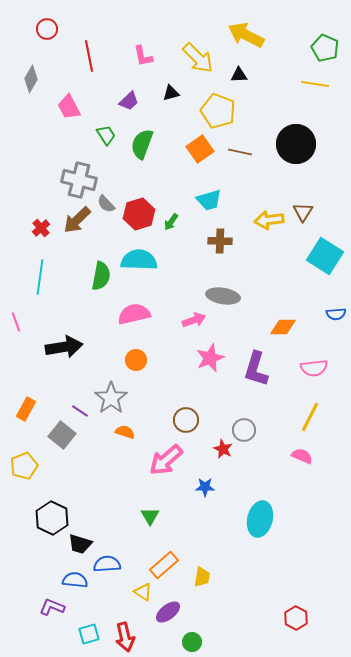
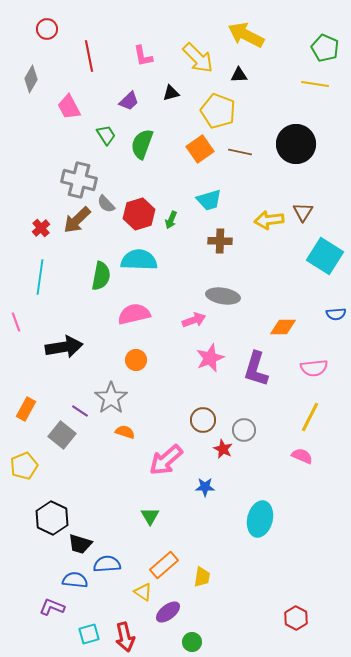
green arrow at (171, 222): moved 2 px up; rotated 12 degrees counterclockwise
brown circle at (186, 420): moved 17 px right
